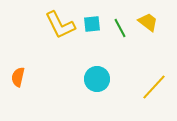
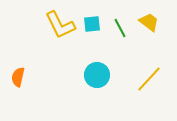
yellow trapezoid: moved 1 px right
cyan circle: moved 4 px up
yellow line: moved 5 px left, 8 px up
